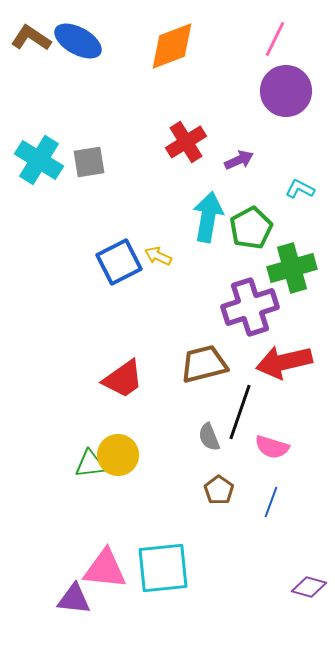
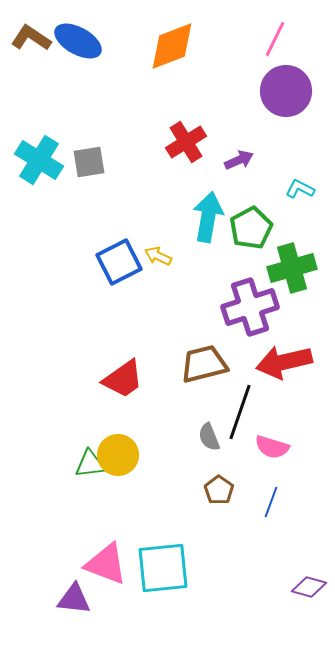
pink triangle: moved 1 px right, 5 px up; rotated 15 degrees clockwise
